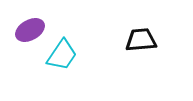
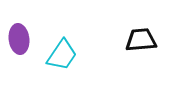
purple ellipse: moved 11 px left, 9 px down; rotated 68 degrees counterclockwise
